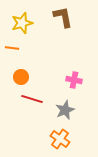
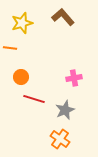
brown L-shape: rotated 30 degrees counterclockwise
orange line: moved 2 px left
pink cross: moved 2 px up; rotated 21 degrees counterclockwise
red line: moved 2 px right
